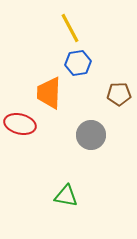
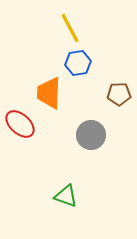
red ellipse: rotated 28 degrees clockwise
green triangle: rotated 10 degrees clockwise
